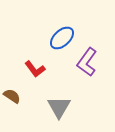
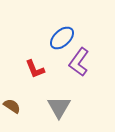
purple L-shape: moved 8 px left
red L-shape: rotated 15 degrees clockwise
brown semicircle: moved 10 px down
